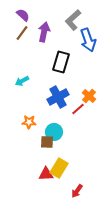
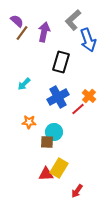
purple semicircle: moved 6 px left, 6 px down
cyan arrow: moved 2 px right, 3 px down; rotated 16 degrees counterclockwise
